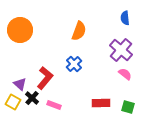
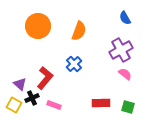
blue semicircle: rotated 24 degrees counterclockwise
orange circle: moved 18 px right, 4 px up
purple cross: rotated 20 degrees clockwise
black cross: rotated 24 degrees clockwise
yellow square: moved 1 px right, 3 px down
